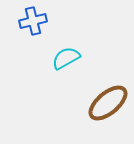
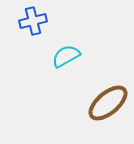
cyan semicircle: moved 2 px up
